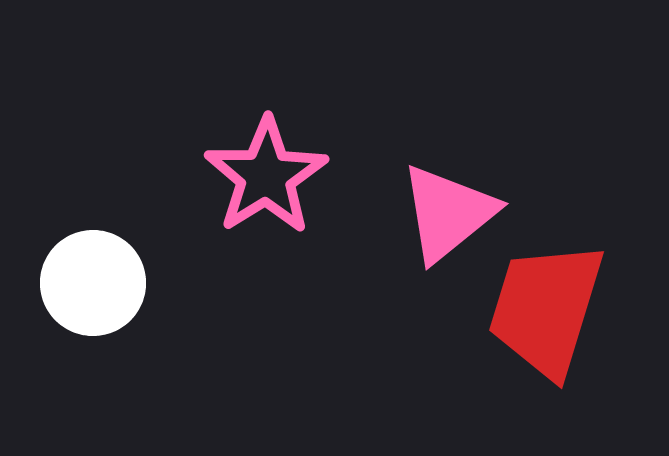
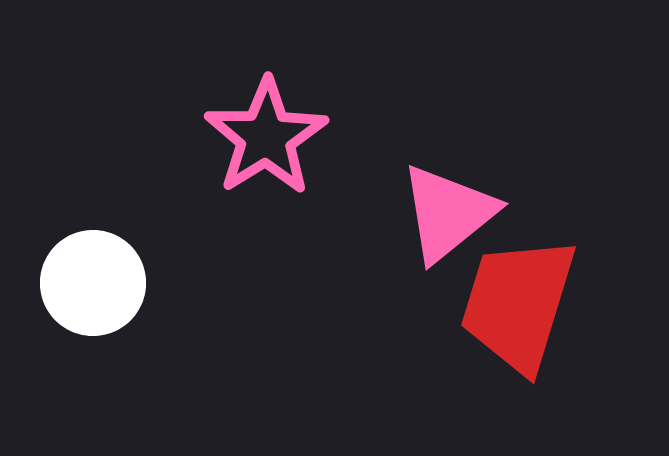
pink star: moved 39 px up
red trapezoid: moved 28 px left, 5 px up
